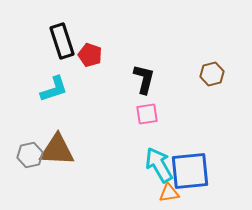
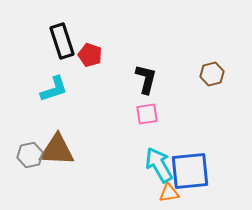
black L-shape: moved 2 px right
